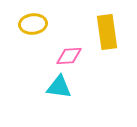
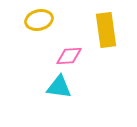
yellow ellipse: moved 6 px right, 4 px up; rotated 8 degrees counterclockwise
yellow rectangle: moved 1 px left, 2 px up
